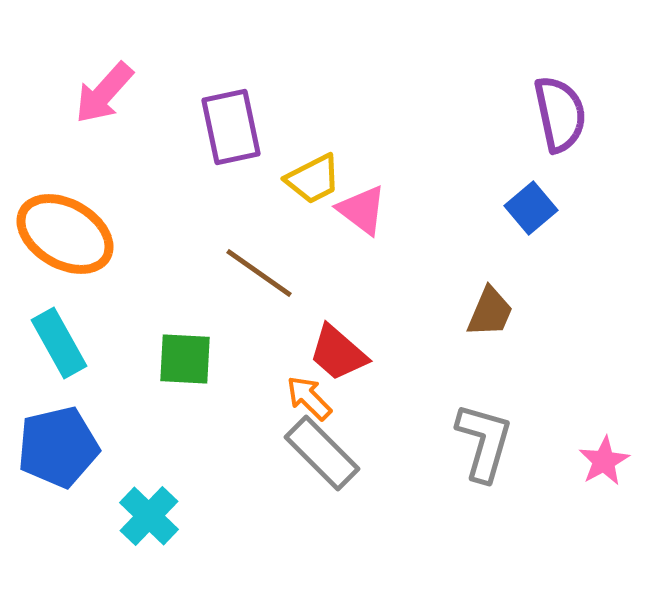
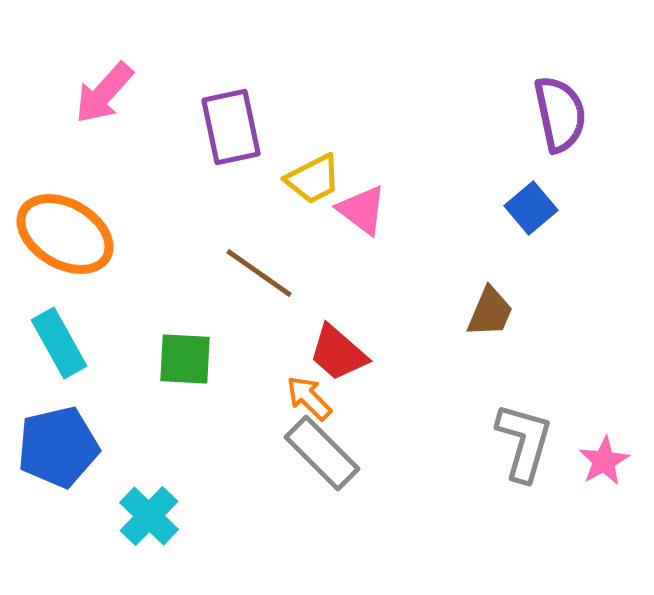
gray L-shape: moved 40 px right
